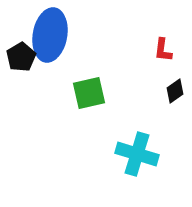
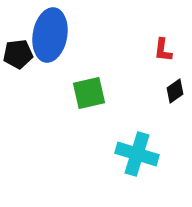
black pentagon: moved 3 px left, 3 px up; rotated 24 degrees clockwise
